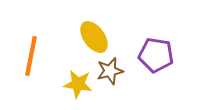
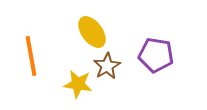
yellow ellipse: moved 2 px left, 5 px up
orange line: rotated 21 degrees counterclockwise
brown star: moved 3 px left, 5 px up; rotated 16 degrees counterclockwise
